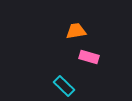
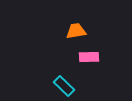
pink rectangle: rotated 18 degrees counterclockwise
